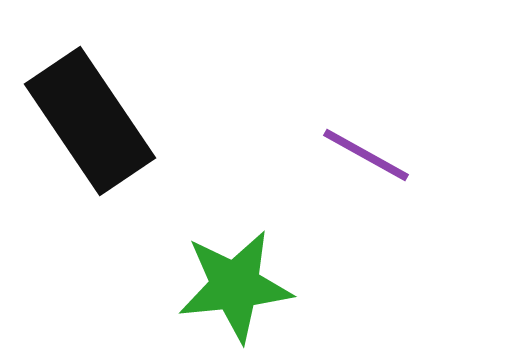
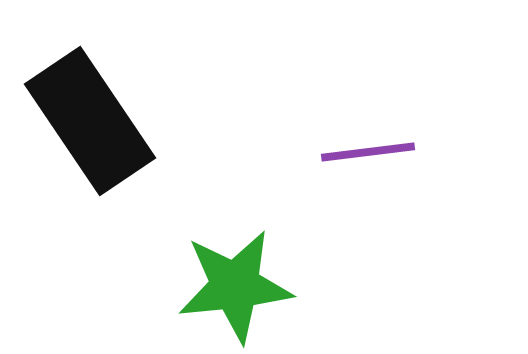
purple line: moved 2 px right, 3 px up; rotated 36 degrees counterclockwise
